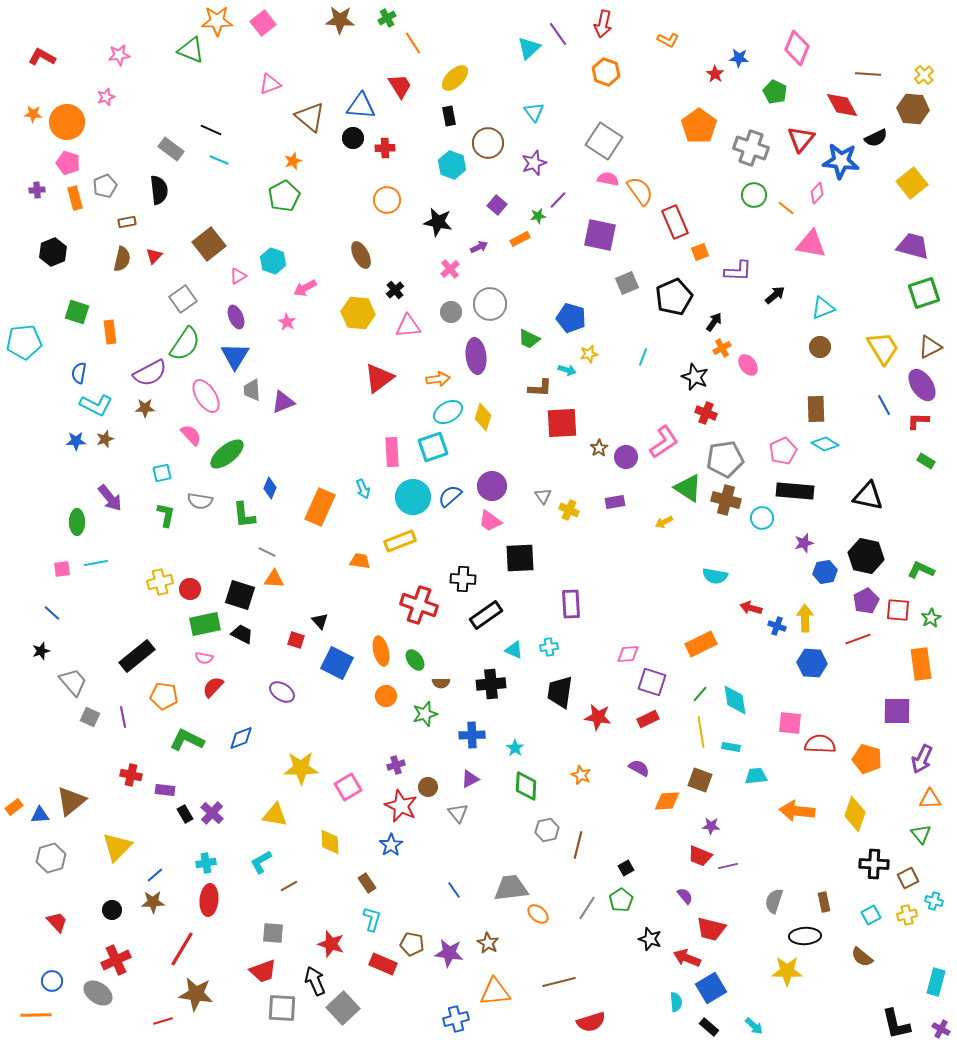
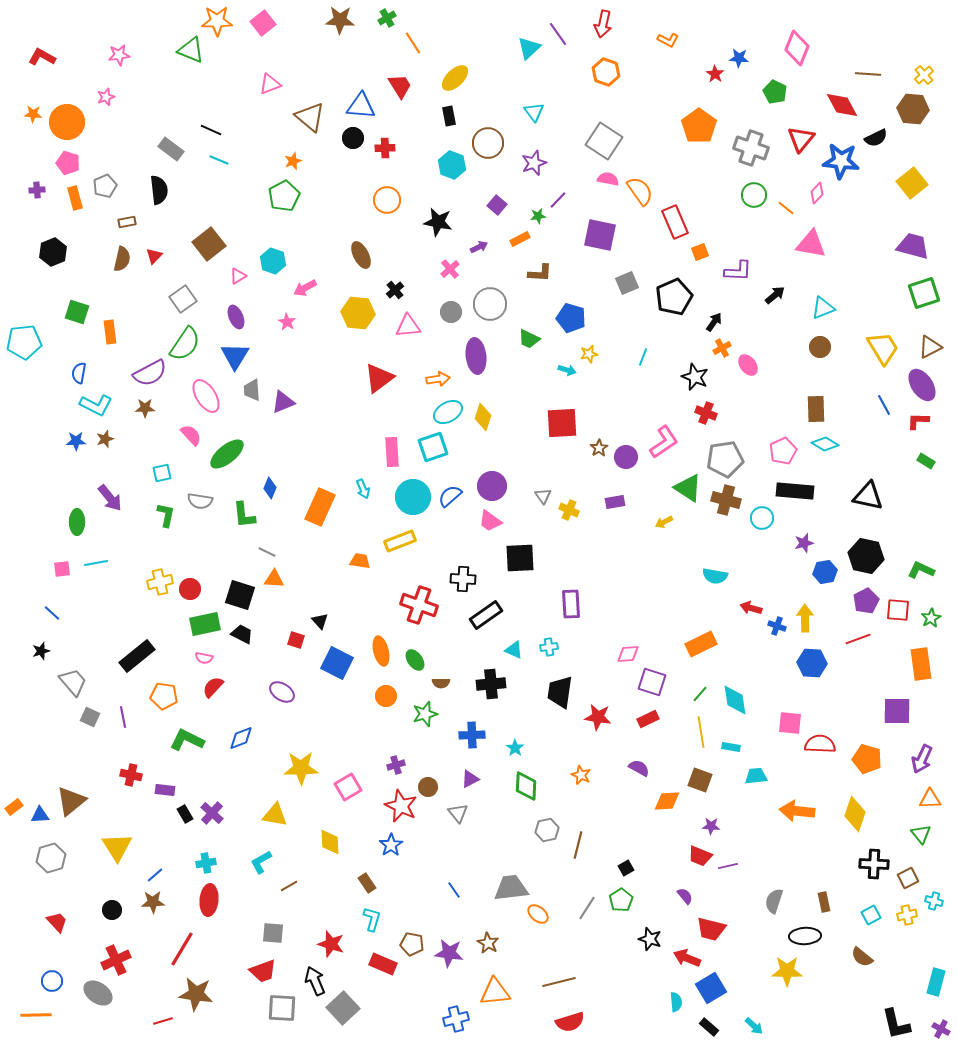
brown L-shape at (540, 388): moved 115 px up
yellow triangle at (117, 847): rotated 16 degrees counterclockwise
red semicircle at (591, 1022): moved 21 px left
